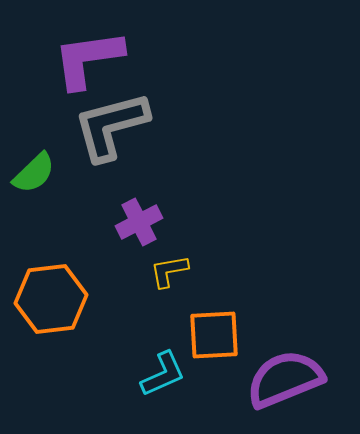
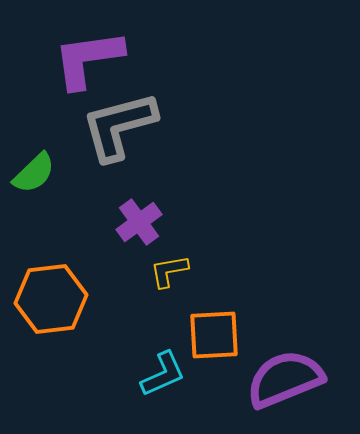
gray L-shape: moved 8 px right
purple cross: rotated 9 degrees counterclockwise
